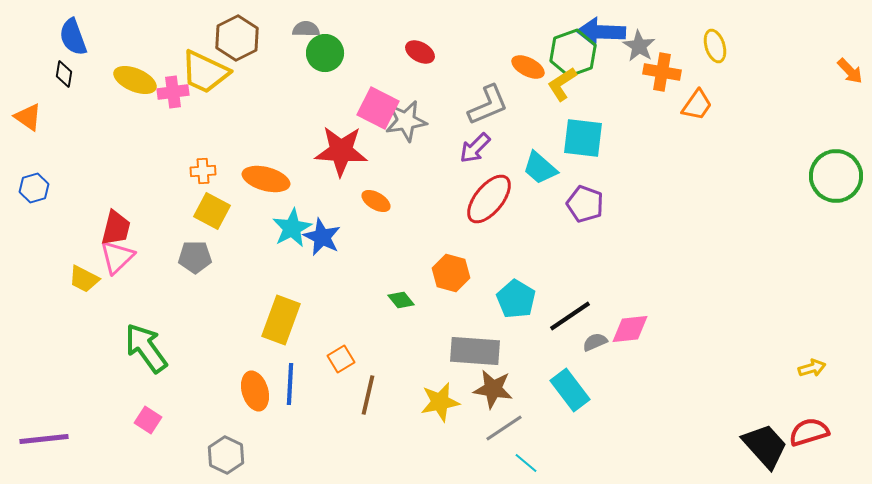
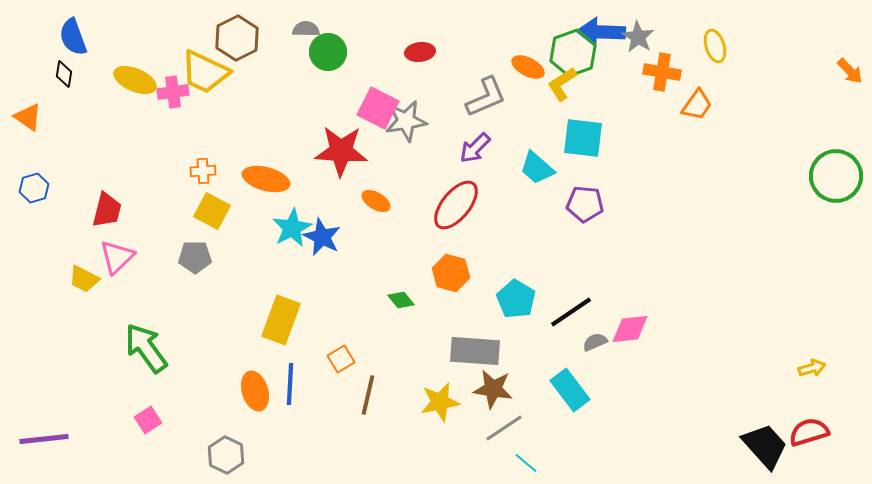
gray star at (639, 46): moved 1 px left, 9 px up
red ellipse at (420, 52): rotated 36 degrees counterclockwise
green circle at (325, 53): moved 3 px right, 1 px up
gray L-shape at (488, 105): moved 2 px left, 8 px up
cyan trapezoid at (540, 168): moved 3 px left
red ellipse at (489, 199): moved 33 px left, 6 px down
purple pentagon at (585, 204): rotated 15 degrees counterclockwise
red trapezoid at (116, 228): moved 9 px left, 18 px up
black line at (570, 316): moved 1 px right, 4 px up
pink square at (148, 420): rotated 24 degrees clockwise
